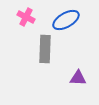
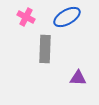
blue ellipse: moved 1 px right, 3 px up
